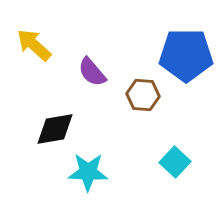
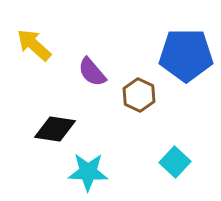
brown hexagon: moved 4 px left; rotated 20 degrees clockwise
black diamond: rotated 18 degrees clockwise
